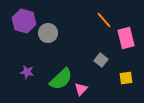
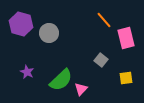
purple hexagon: moved 3 px left, 3 px down
gray circle: moved 1 px right
purple star: rotated 16 degrees clockwise
green semicircle: moved 1 px down
